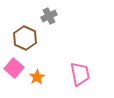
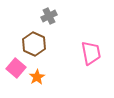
brown hexagon: moved 9 px right, 6 px down
pink square: moved 2 px right
pink trapezoid: moved 11 px right, 21 px up
